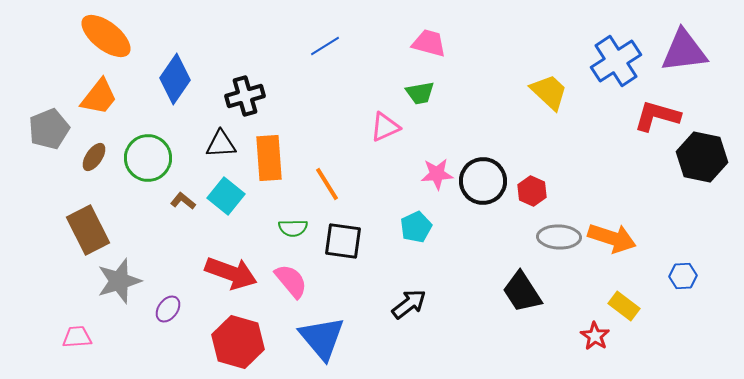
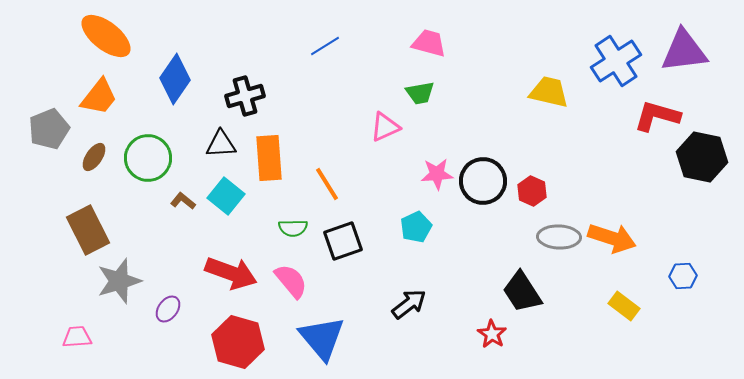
yellow trapezoid at (549, 92): rotated 30 degrees counterclockwise
black square at (343, 241): rotated 27 degrees counterclockwise
red star at (595, 336): moved 103 px left, 2 px up
